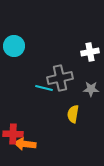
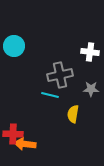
white cross: rotated 18 degrees clockwise
gray cross: moved 3 px up
cyan line: moved 6 px right, 7 px down
